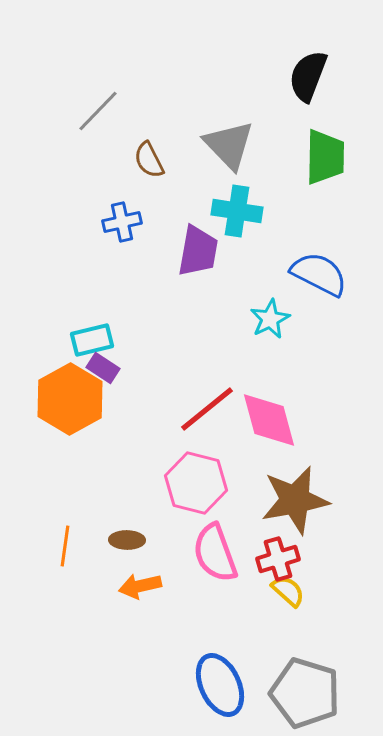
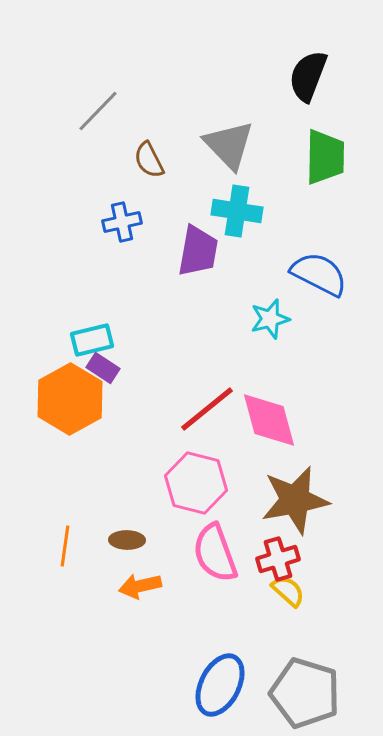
cyan star: rotated 12 degrees clockwise
blue ellipse: rotated 52 degrees clockwise
